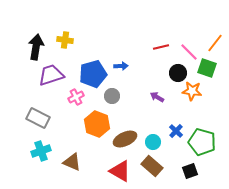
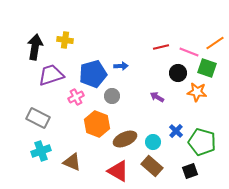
orange line: rotated 18 degrees clockwise
black arrow: moved 1 px left
pink line: rotated 24 degrees counterclockwise
orange star: moved 5 px right, 1 px down
red triangle: moved 2 px left
